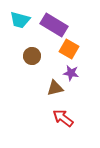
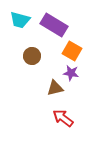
orange square: moved 3 px right, 2 px down
